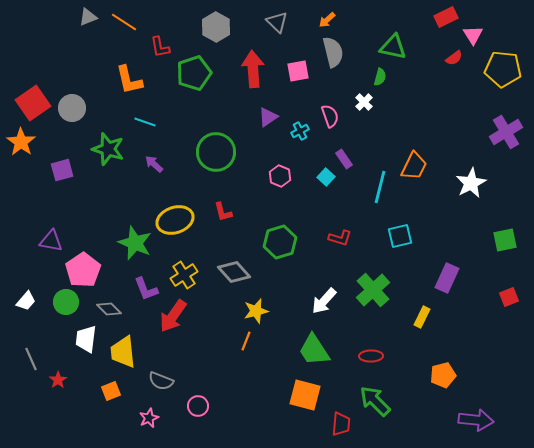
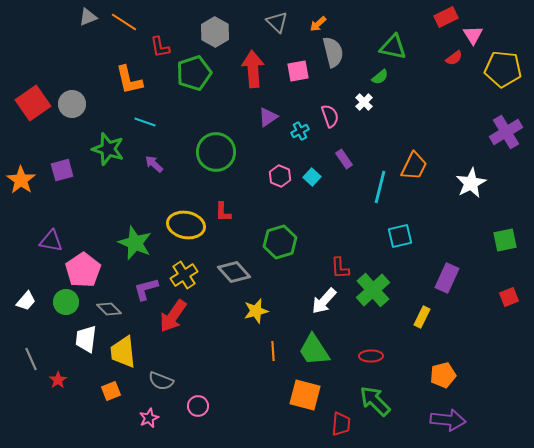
orange arrow at (327, 20): moved 9 px left, 4 px down
gray hexagon at (216, 27): moved 1 px left, 5 px down
green semicircle at (380, 77): rotated 36 degrees clockwise
gray circle at (72, 108): moved 4 px up
orange star at (21, 142): moved 38 px down
cyan square at (326, 177): moved 14 px left
red L-shape at (223, 212): rotated 15 degrees clockwise
yellow ellipse at (175, 220): moved 11 px right, 5 px down; rotated 30 degrees clockwise
red L-shape at (340, 238): moved 30 px down; rotated 70 degrees clockwise
purple L-shape at (146, 289): rotated 96 degrees clockwise
orange line at (246, 341): moved 27 px right, 10 px down; rotated 24 degrees counterclockwise
purple arrow at (476, 420): moved 28 px left
